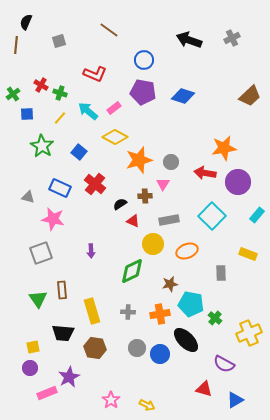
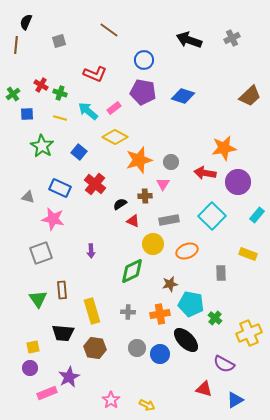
yellow line at (60, 118): rotated 64 degrees clockwise
